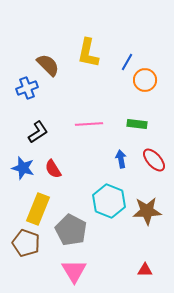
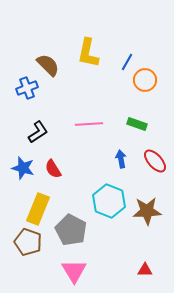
green rectangle: rotated 12 degrees clockwise
red ellipse: moved 1 px right, 1 px down
brown pentagon: moved 2 px right, 1 px up
